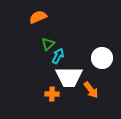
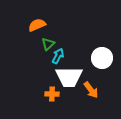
orange semicircle: moved 1 px left, 8 px down
